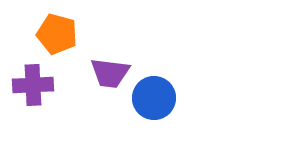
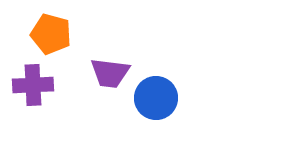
orange pentagon: moved 6 px left
blue circle: moved 2 px right
